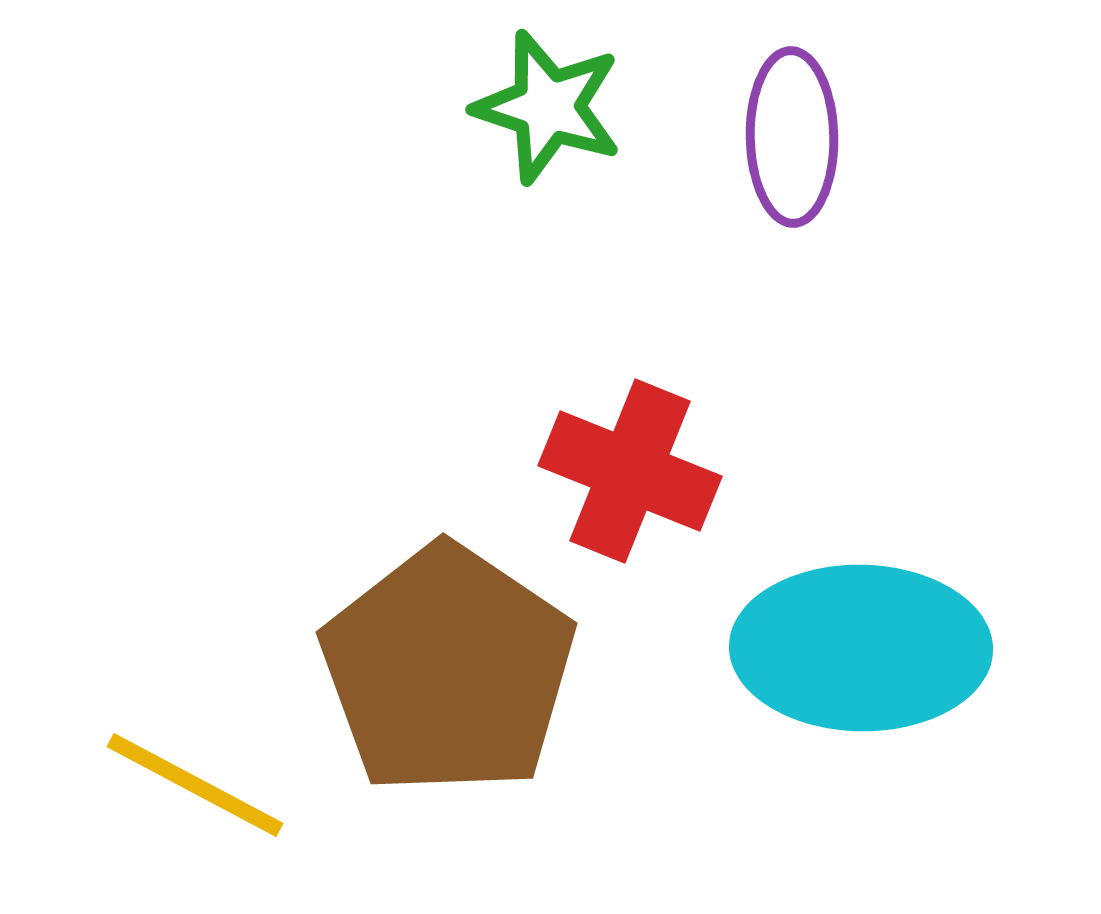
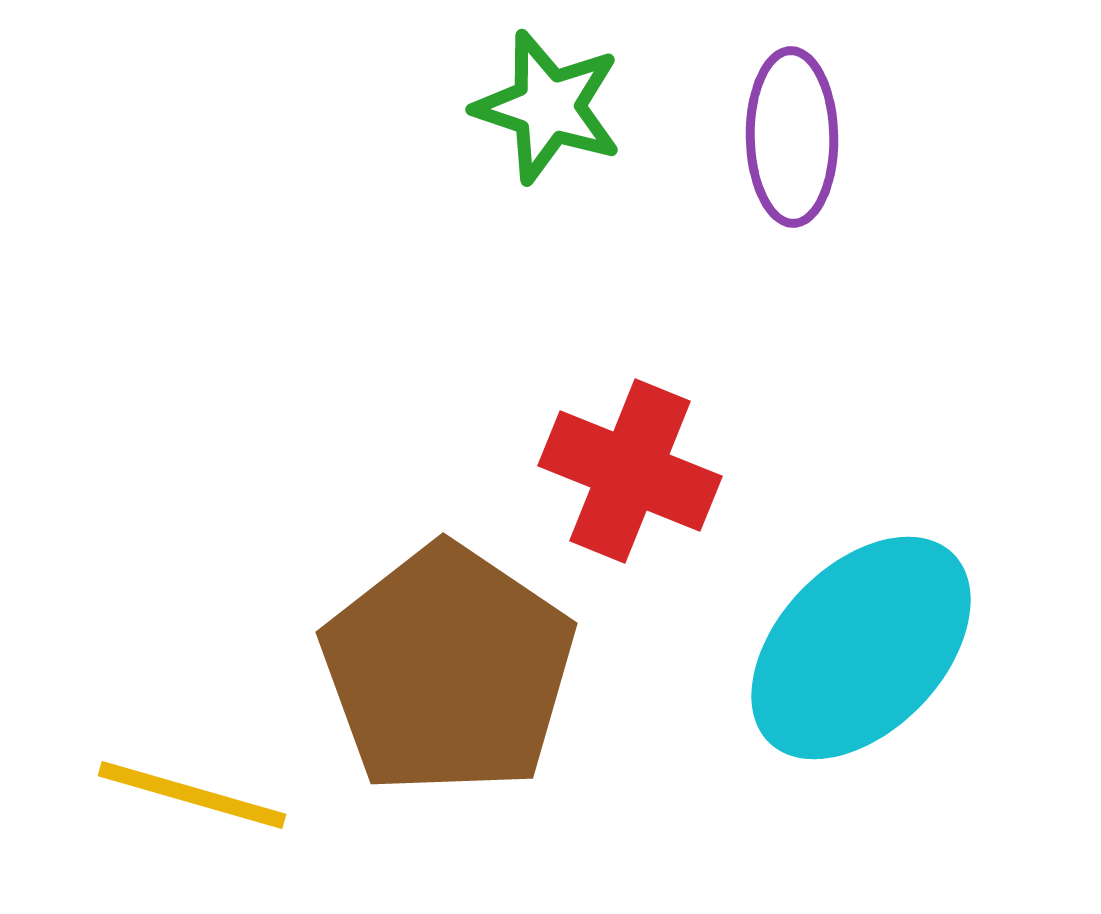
cyan ellipse: rotated 47 degrees counterclockwise
yellow line: moved 3 px left, 10 px down; rotated 12 degrees counterclockwise
